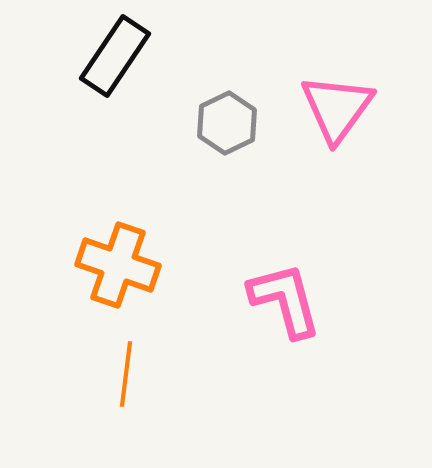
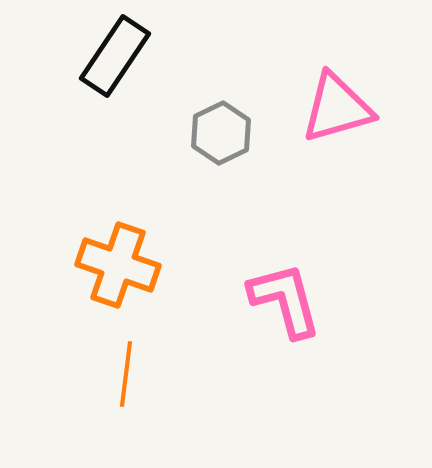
pink triangle: rotated 38 degrees clockwise
gray hexagon: moved 6 px left, 10 px down
